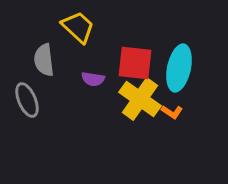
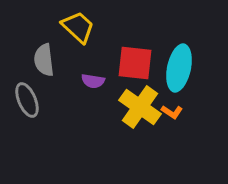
purple semicircle: moved 2 px down
yellow cross: moved 8 px down
